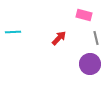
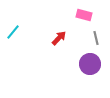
cyan line: rotated 49 degrees counterclockwise
